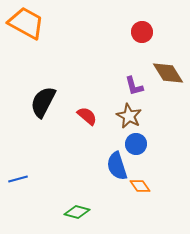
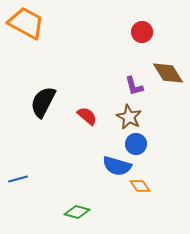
brown star: moved 1 px down
blue semicircle: rotated 56 degrees counterclockwise
